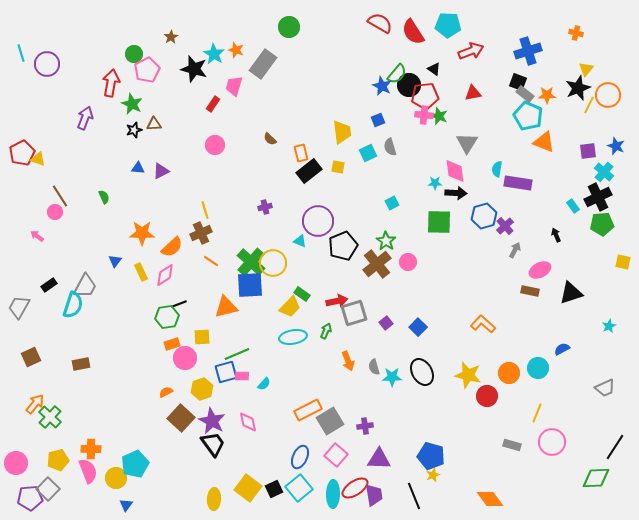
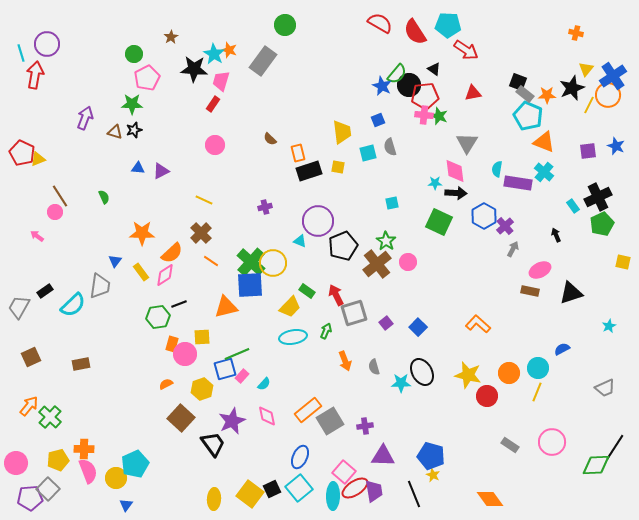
green circle at (289, 27): moved 4 px left, 2 px up
red semicircle at (413, 32): moved 2 px right
orange star at (236, 50): moved 7 px left
red arrow at (471, 51): moved 5 px left, 1 px up; rotated 55 degrees clockwise
blue cross at (528, 51): moved 85 px right, 25 px down; rotated 16 degrees counterclockwise
purple circle at (47, 64): moved 20 px up
gray rectangle at (263, 64): moved 3 px up
black star at (194, 69): rotated 12 degrees counterclockwise
pink pentagon at (147, 70): moved 8 px down
red arrow at (111, 83): moved 76 px left, 8 px up
pink trapezoid at (234, 86): moved 13 px left, 5 px up
black star at (578, 88): moved 6 px left
green star at (132, 104): rotated 25 degrees counterclockwise
brown triangle at (154, 124): moved 39 px left, 8 px down; rotated 21 degrees clockwise
red pentagon at (22, 153): rotated 20 degrees counterclockwise
orange rectangle at (301, 153): moved 3 px left
cyan square at (368, 153): rotated 12 degrees clockwise
yellow triangle at (38, 159): rotated 42 degrees counterclockwise
black rectangle at (309, 171): rotated 20 degrees clockwise
cyan cross at (604, 172): moved 60 px left
cyan square at (392, 203): rotated 16 degrees clockwise
yellow line at (205, 210): moved 1 px left, 10 px up; rotated 48 degrees counterclockwise
blue hexagon at (484, 216): rotated 15 degrees counterclockwise
green square at (439, 222): rotated 24 degrees clockwise
green pentagon at (602, 224): rotated 20 degrees counterclockwise
brown cross at (201, 233): rotated 20 degrees counterclockwise
orange semicircle at (172, 247): moved 6 px down
gray arrow at (515, 250): moved 2 px left, 1 px up
yellow rectangle at (141, 272): rotated 12 degrees counterclockwise
black rectangle at (49, 285): moved 4 px left, 6 px down
gray trapezoid at (85, 286): moved 15 px right; rotated 20 degrees counterclockwise
green rectangle at (302, 294): moved 5 px right, 3 px up
red arrow at (337, 301): moved 1 px left, 6 px up; rotated 105 degrees counterclockwise
cyan semicircle at (73, 305): rotated 28 degrees clockwise
green hexagon at (167, 317): moved 9 px left
orange L-shape at (483, 324): moved 5 px left
orange rectangle at (172, 344): rotated 56 degrees counterclockwise
pink circle at (185, 358): moved 4 px up
orange arrow at (348, 361): moved 3 px left
blue square at (226, 372): moved 1 px left, 3 px up
pink rectangle at (242, 376): rotated 48 degrees counterclockwise
cyan star at (392, 377): moved 9 px right, 6 px down
orange semicircle at (166, 392): moved 8 px up
orange arrow at (35, 404): moved 6 px left, 2 px down
orange rectangle at (308, 410): rotated 12 degrees counterclockwise
yellow line at (537, 413): moved 21 px up
purple star at (212, 421): moved 20 px right; rotated 20 degrees clockwise
pink diamond at (248, 422): moved 19 px right, 6 px up
gray rectangle at (512, 445): moved 2 px left; rotated 18 degrees clockwise
orange cross at (91, 449): moved 7 px left
pink square at (336, 455): moved 8 px right, 17 px down
purple triangle at (379, 459): moved 4 px right, 3 px up
yellow star at (433, 475): rotated 24 degrees counterclockwise
green diamond at (596, 478): moved 13 px up
yellow square at (248, 488): moved 2 px right, 6 px down
black square at (274, 489): moved 2 px left
cyan ellipse at (333, 494): moved 2 px down
purple trapezoid at (374, 495): moved 4 px up
black line at (414, 496): moved 2 px up
